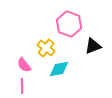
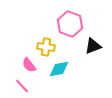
pink hexagon: moved 1 px right
yellow cross: moved 1 px up; rotated 30 degrees counterclockwise
pink semicircle: moved 5 px right
pink line: rotated 42 degrees counterclockwise
